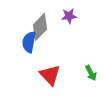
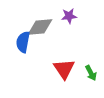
gray diamond: rotated 40 degrees clockwise
blue semicircle: moved 6 px left
red triangle: moved 14 px right, 6 px up; rotated 10 degrees clockwise
